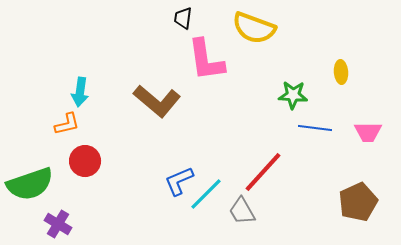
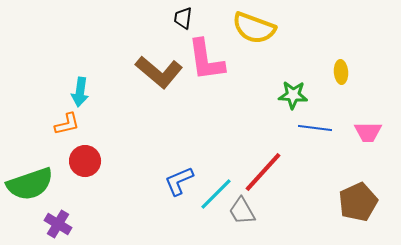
brown L-shape: moved 2 px right, 29 px up
cyan line: moved 10 px right
